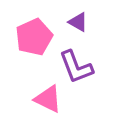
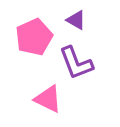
purple triangle: moved 2 px left, 2 px up
purple L-shape: moved 4 px up
